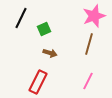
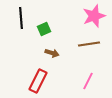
black line: rotated 30 degrees counterclockwise
brown line: rotated 65 degrees clockwise
brown arrow: moved 2 px right
red rectangle: moved 1 px up
